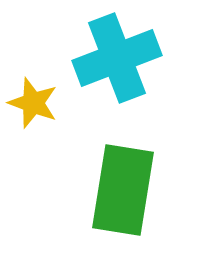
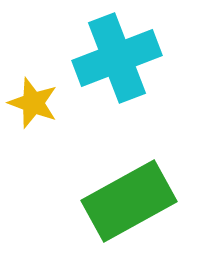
green rectangle: moved 6 px right, 11 px down; rotated 52 degrees clockwise
